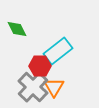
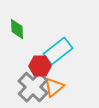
green diamond: rotated 25 degrees clockwise
orange triangle: rotated 20 degrees clockwise
